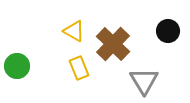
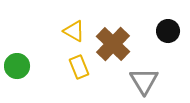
yellow rectangle: moved 1 px up
